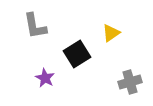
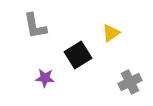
black square: moved 1 px right, 1 px down
purple star: rotated 24 degrees counterclockwise
gray cross: rotated 10 degrees counterclockwise
